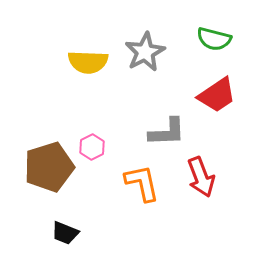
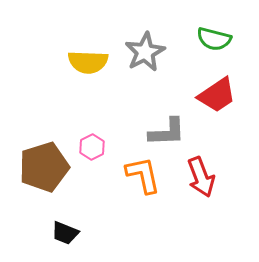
brown pentagon: moved 5 px left
orange L-shape: moved 1 px right, 8 px up
